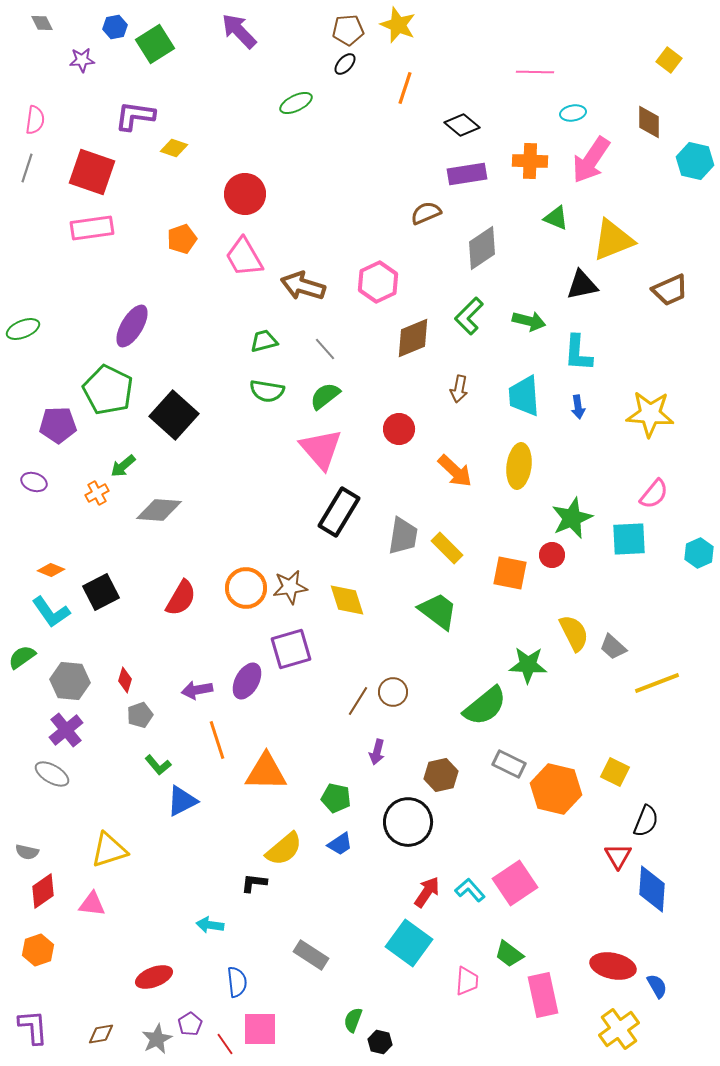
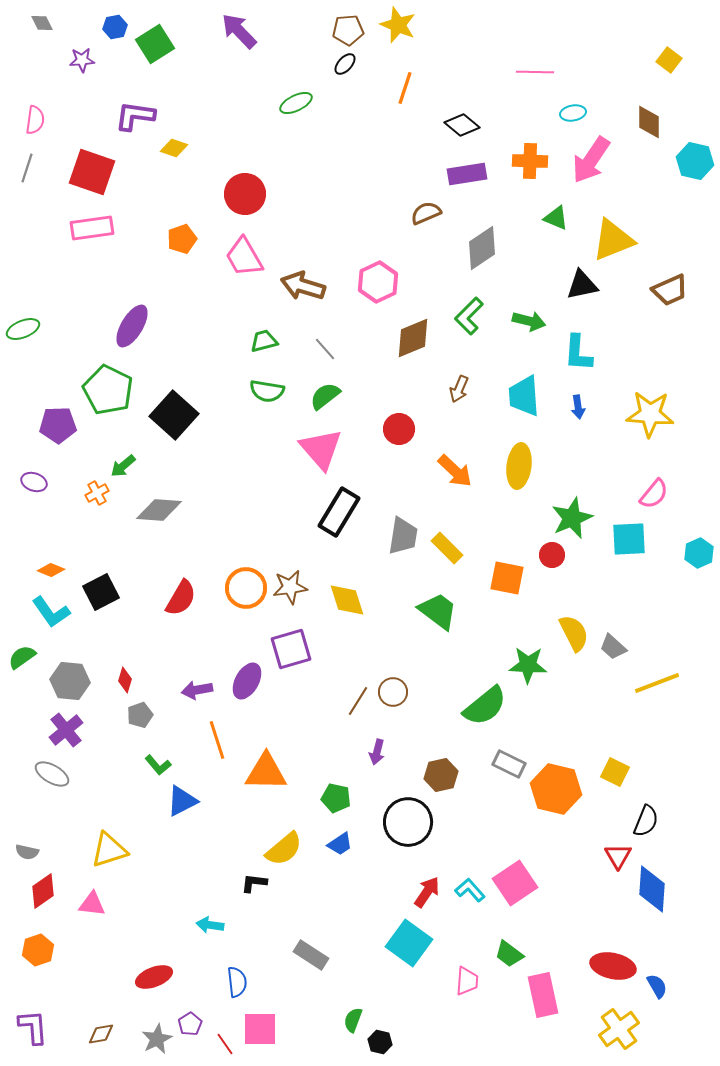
brown arrow at (459, 389): rotated 12 degrees clockwise
orange square at (510, 573): moved 3 px left, 5 px down
